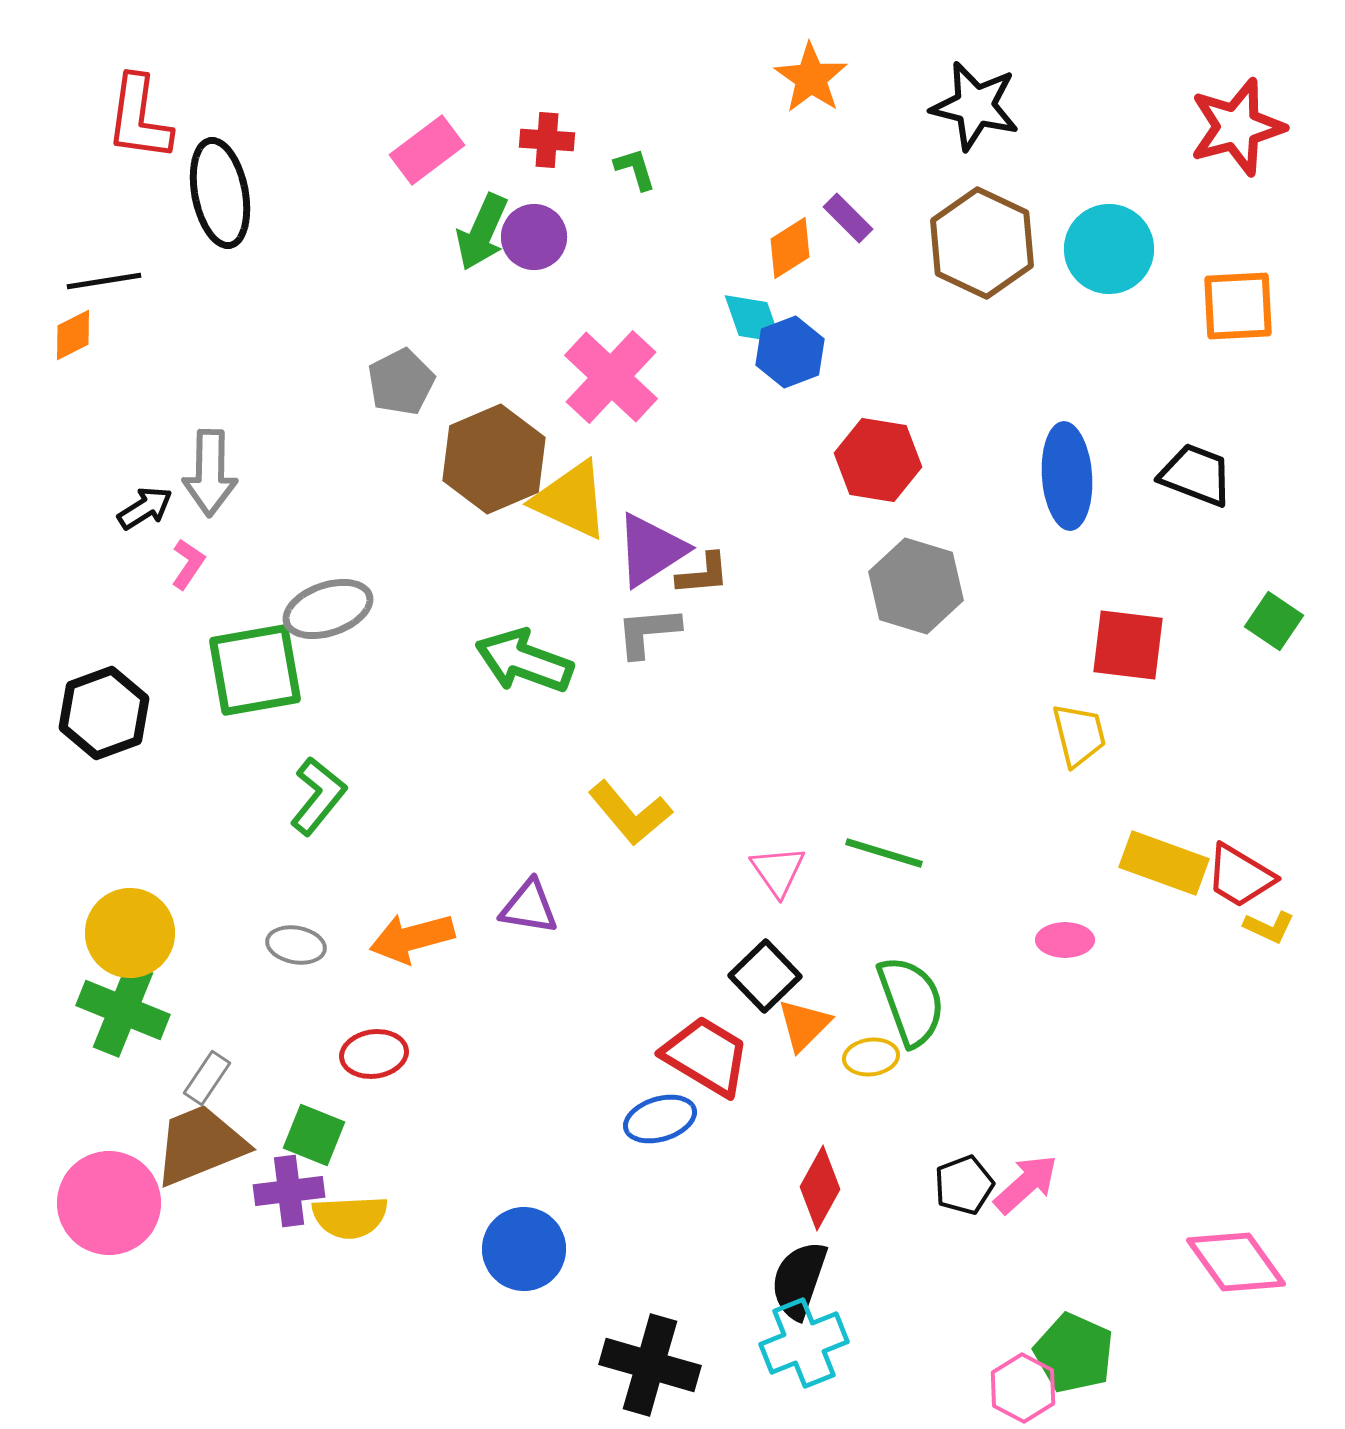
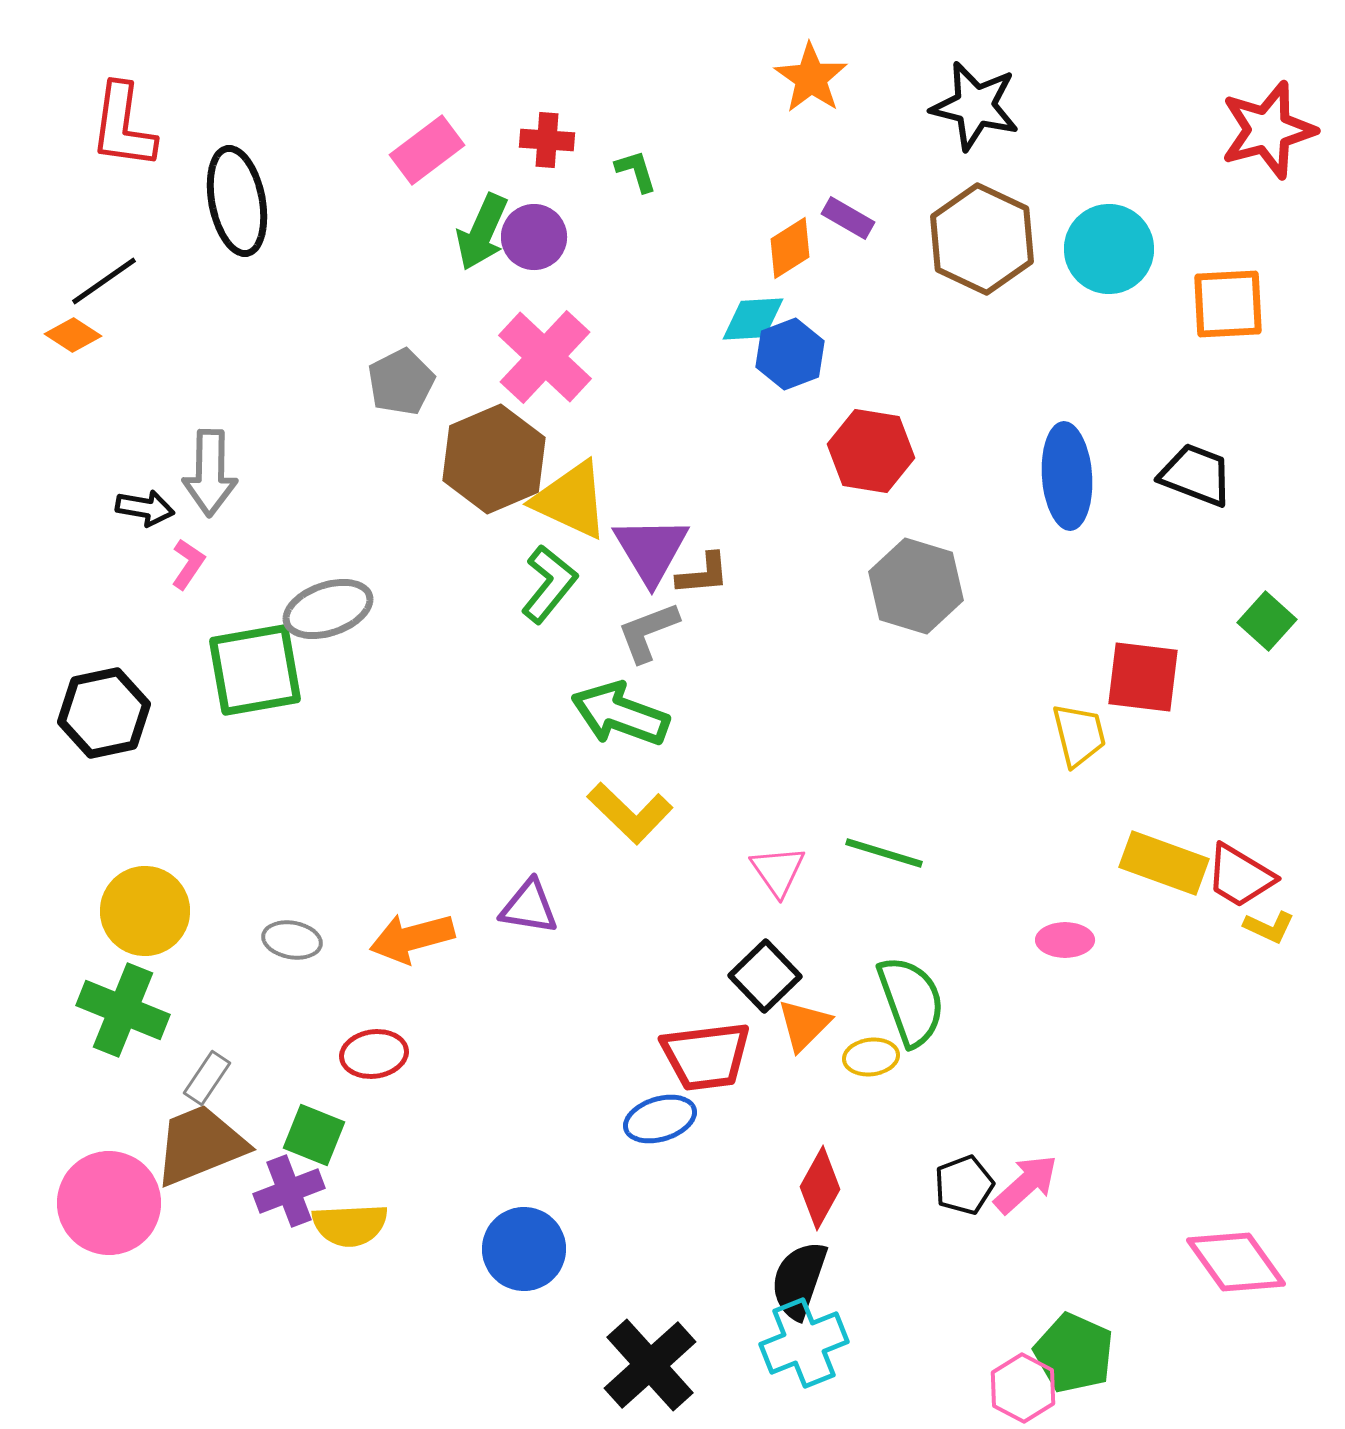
red L-shape at (139, 118): moved 16 px left, 8 px down
red star at (1237, 127): moved 31 px right, 3 px down
green L-shape at (635, 169): moved 1 px right, 2 px down
black ellipse at (220, 193): moved 17 px right, 8 px down
purple rectangle at (848, 218): rotated 15 degrees counterclockwise
brown hexagon at (982, 243): moved 4 px up
black line at (104, 281): rotated 26 degrees counterclockwise
orange square at (1238, 306): moved 10 px left, 2 px up
cyan diamond at (753, 319): rotated 74 degrees counterclockwise
orange diamond at (73, 335): rotated 60 degrees clockwise
blue hexagon at (790, 352): moved 2 px down
pink cross at (611, 377): moved 66 px left, 20 px up
red hexagon at (878, 460): moved 7 px left, 9 px up
black arrow at (145, 508): rotated 42 degrees clockwise
purple triangle at (651, 550): rotated 28 degrees counterclockwise
green square at (1274, 621): moved 7 px left; rotated 8 degrees clockwise
gray L-shape at (648, 632): rotated 16 degrees counterclockwise
red square at (1128, 645): moved 15 px right, 32 px down
green arrow at (524, 661): moved 96 px right, 53 px down
black hexagon at (104, 713): rotated 8 degrees clockwise
green L-shape at (318, 796): moved 231 px right, 212 px up
yellow L-shape at (630, 813): rotated 6 degrees counterclockwise
yellow circle at (130, 933): moved 15 px right, 22 px up
gray ellipse at (296, 945): moved 4 px left, 5 px up
red trapezoid at (706, 1056): rotated 142 degrees clockwise
purple cross at (289, 1191): rotated 14 degrees counterclockwise
yellow semicircle at (350, 1217): moved 8 px down
black cross at (650, 1365): rotated 32 degrees clockwise
